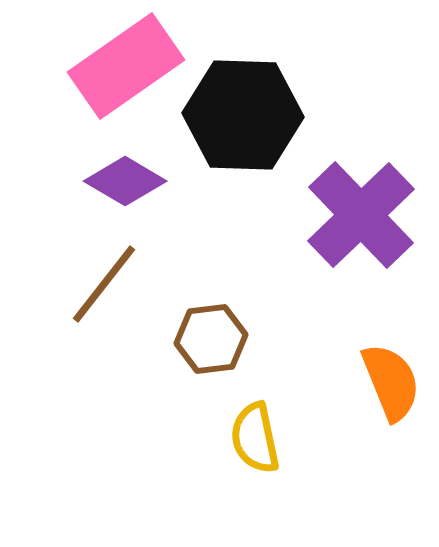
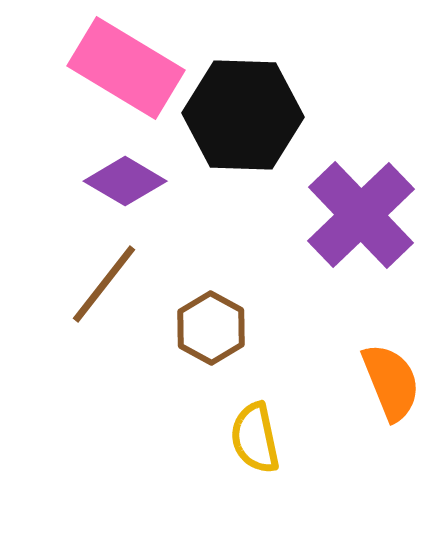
pink rectangle: moved 2 px down; rotated 66 degrees clockwise
brown hexagon: moved 11 px up; rotated 24 degrees counterclockwise
